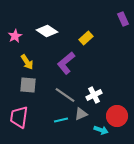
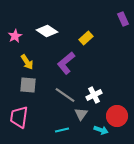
gray triangle: rotated 32 degrees counterclockwise
cyan line: moved 1 px right, 10 px down
